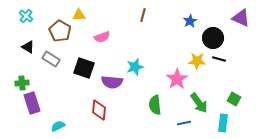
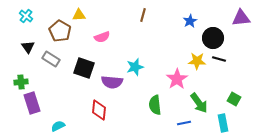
purple triangle: rotated 30 degrees counterclockwise
black triangle: rotated 24 degrees clockwise
green cross: moved 1 px left, 1 px up
cyan rectangle: rotated 18 degrees counterclockwise
